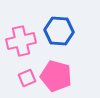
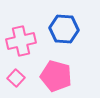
blue hexagon: moved 5 px right, 2 px up
pink square: moved 11 px left; rotated 24 degrees counterclockwise
